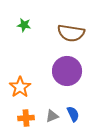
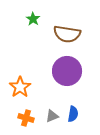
green star: moved 9 px right, 6 px up; rotated 24 degrees clockwise
brown semicircle: moved 4 px left, 1 px down
blue semicircle: rotated 35 degrees clockwise
orange cross: rotated 21 degrees clockwise
